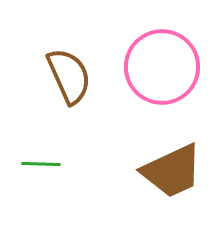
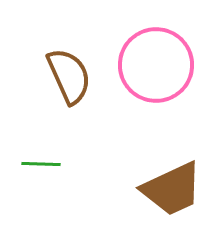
pink circle: moved 6 px left, 2 px up
brown trapezoid: moved 18 px down
